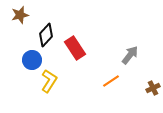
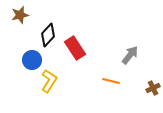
black diamond: moved 2 px right
orange line: rotated 48 degrees clockwise
